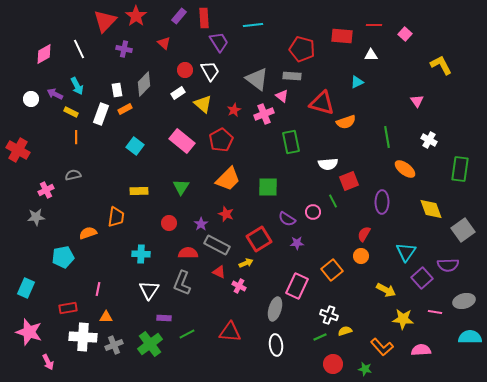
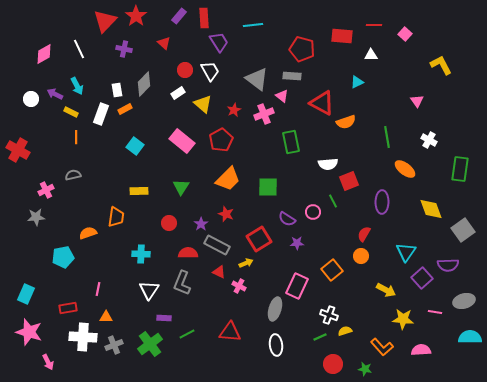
red triangle at (322, 103): rotated 12 degrees clockwise
cyan rectangle at (26, 288): moved 6 px down
